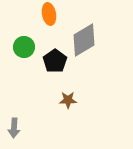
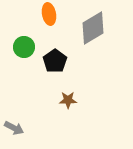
gray diamond: moved 9 px right, 12 px up
gray arrow: rotated 66 degrees counterclockwise
